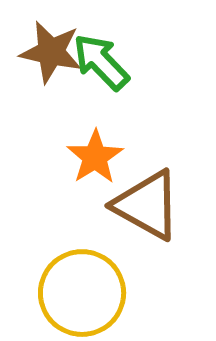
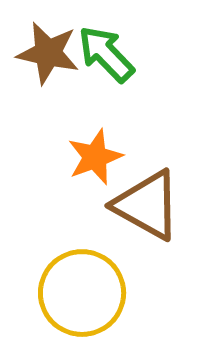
brown star: moved 3 px left, 1 px down
green arrow: moved 5 px right, 8 px up
orange star: rotated 12 degrees clockwise
